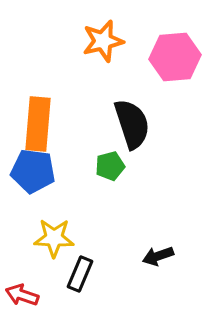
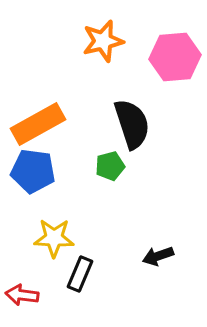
orange rectangle: rotated 56 degrees clockwise
red arrow: rotated 12 degrees counterclockwise
